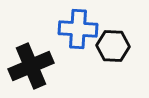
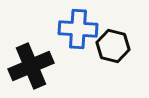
black hexagon: rotated 12 degrees clockwise
